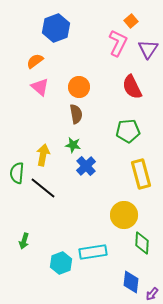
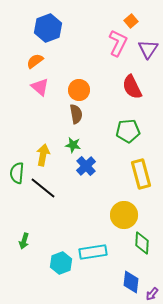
blue hexagon: moved 8 px left
orange circle: moved 3 px down
